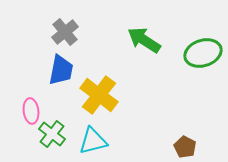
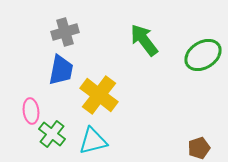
gray cross: rotated 24 degrees clockwise
green arrow: rotated 20 degrees clockwise
green ellipse: moved 2 px down; rotated 15 degrees counterclockwise
brown pentagon: moved 14 px right, 1 px down; rotated 25 degrees clockwise
